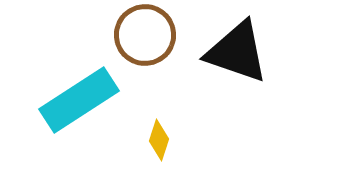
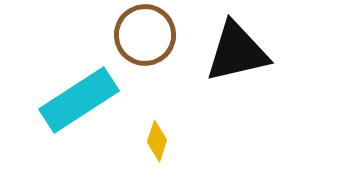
black triangle: rotated 32 degrees counterclockwise
yellow diamond: moved 2 px left, 1 px down
